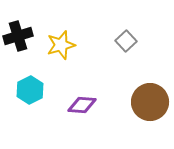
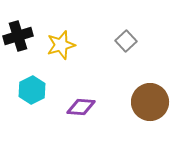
cyan hexagon: moved 2 px right
purple diamond: moved 1 px left, 2 px down
